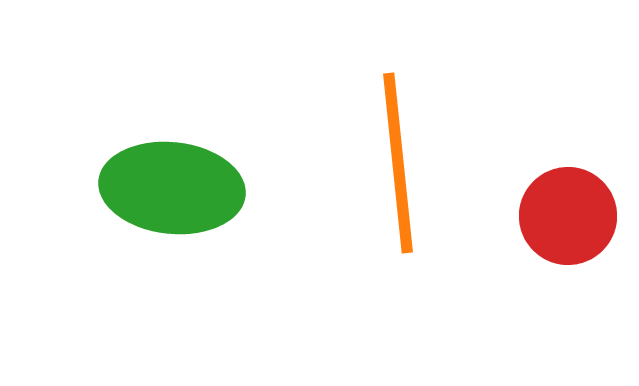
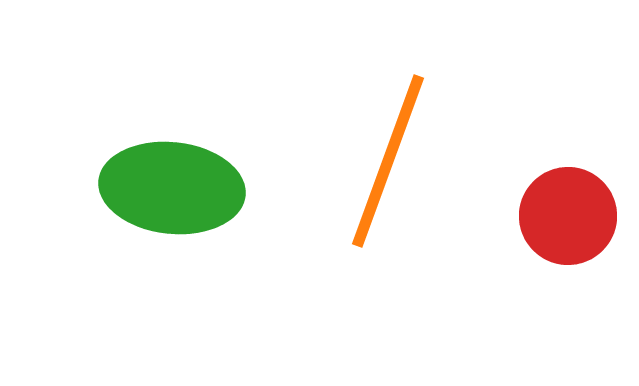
orange line: moved 10 px left, 2 px up; rotated 26 degrees clockwise
